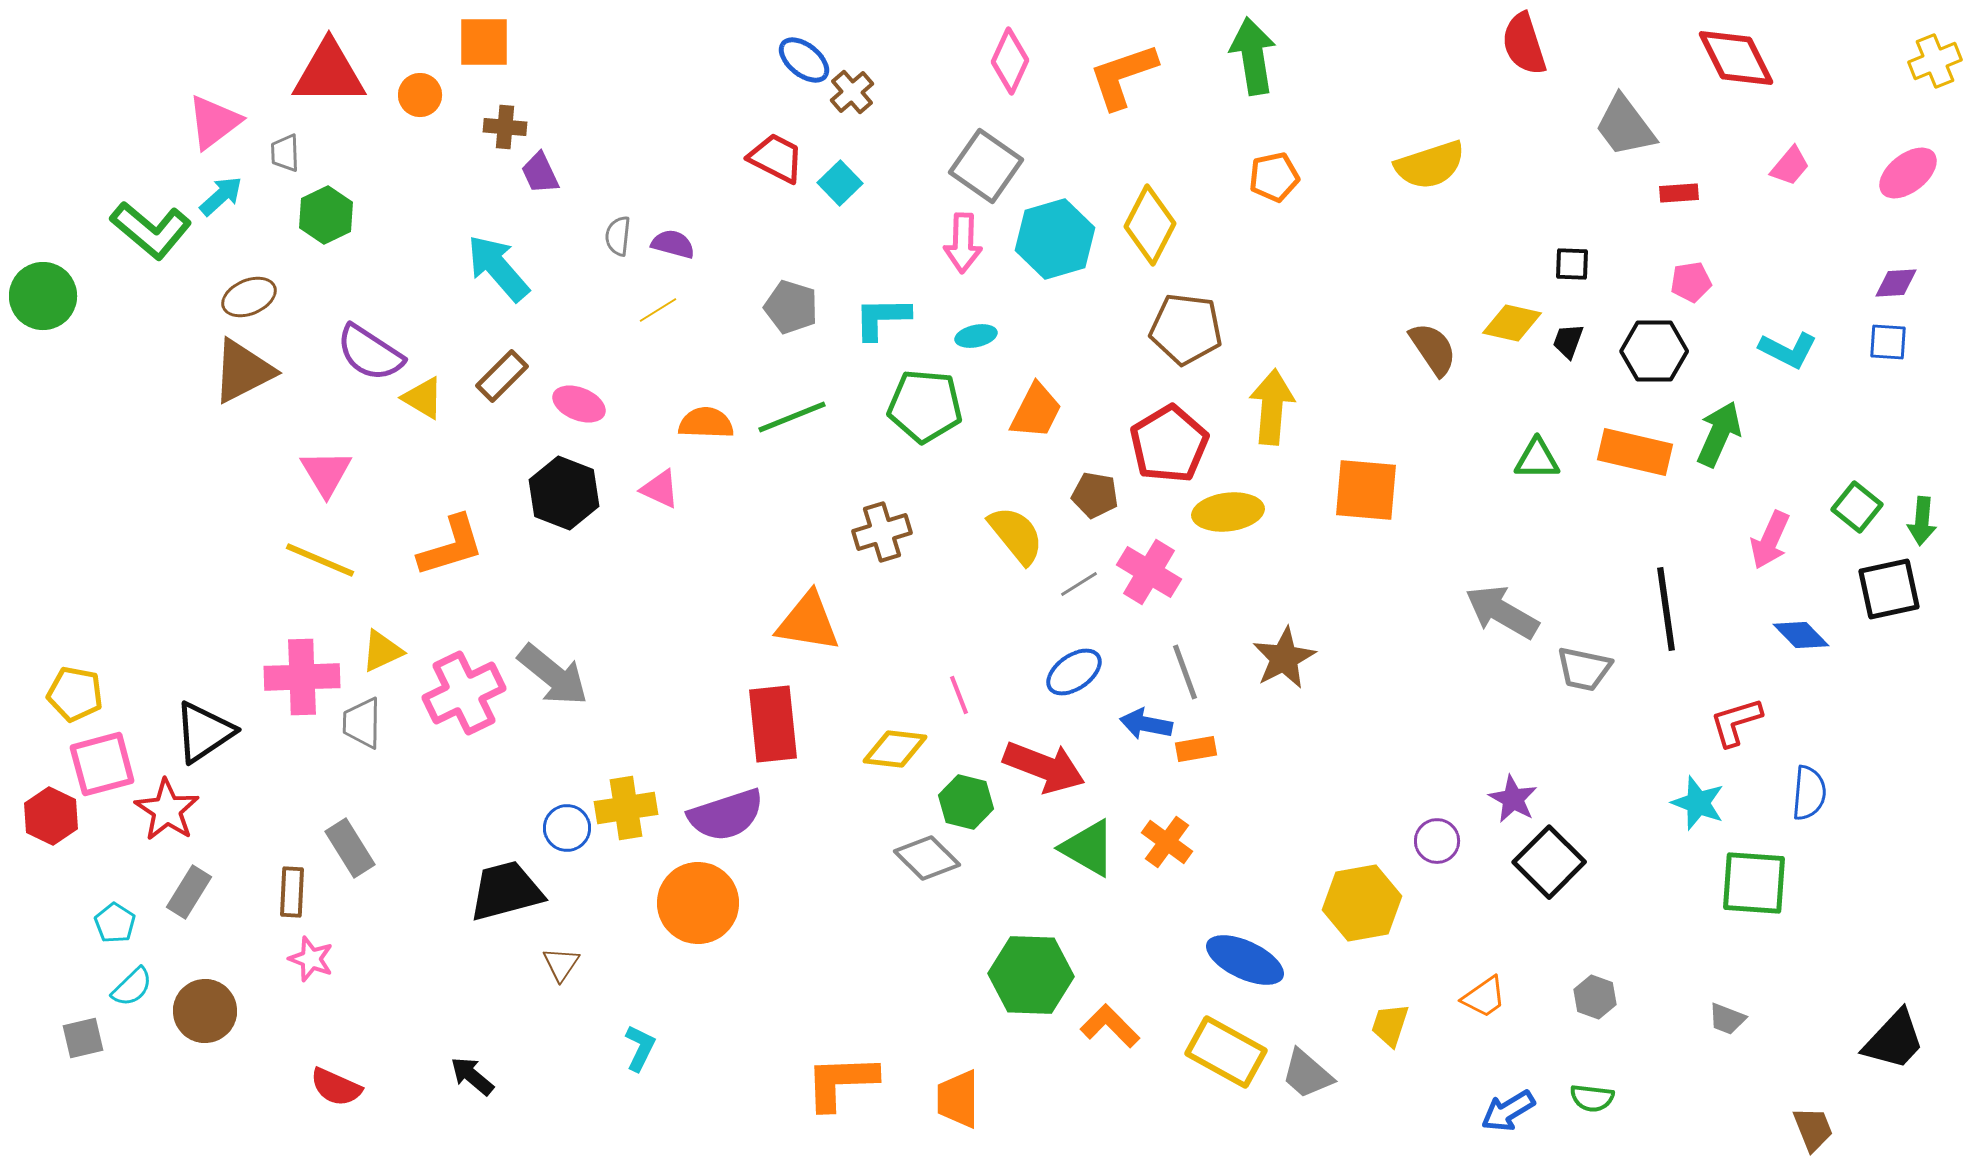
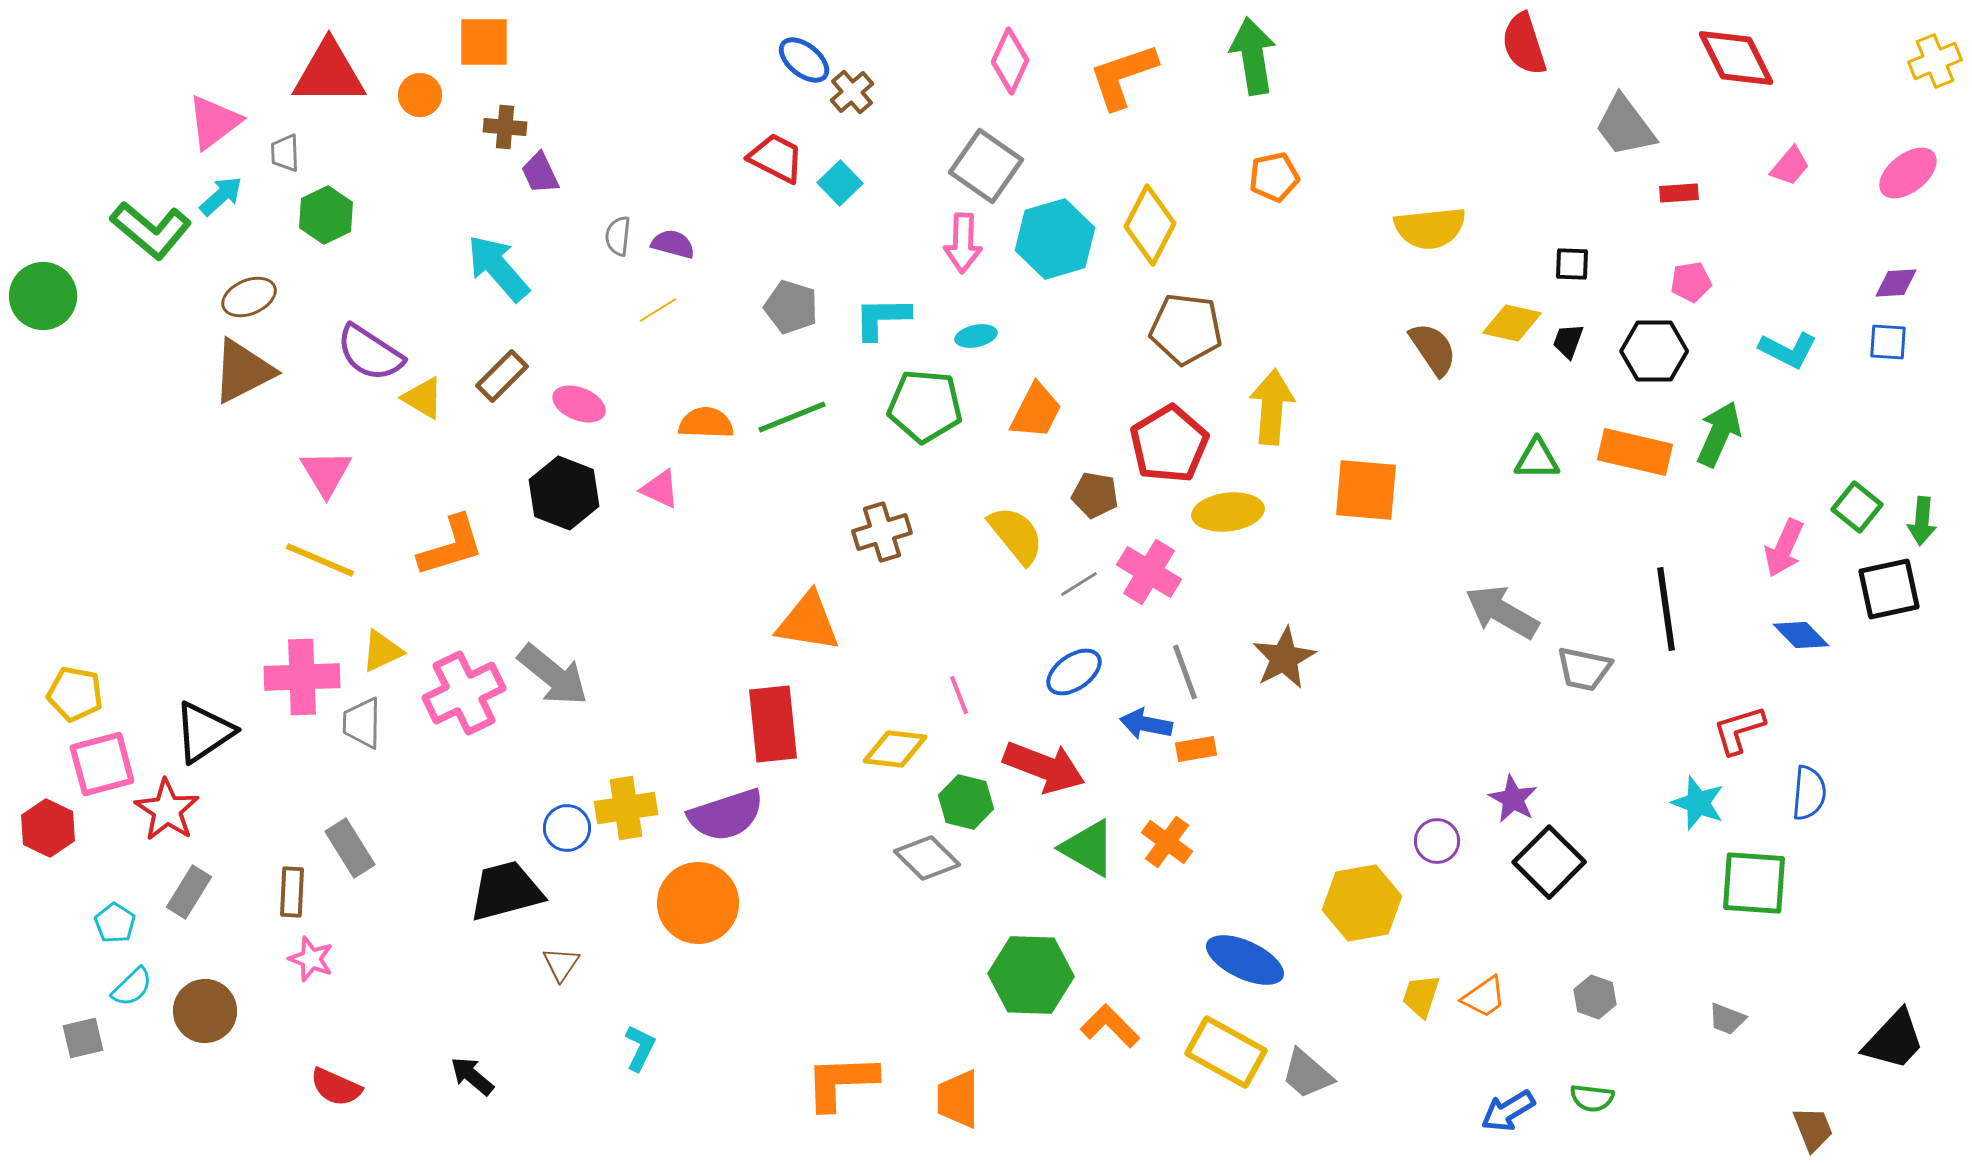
yellow semicircle at (1430, 165): moved 63 px down; rotated 12 degrees clockwise
pink arrow at (1770, 540): moved 14 px right, 8 px down
red L-shape at (1736, 722): moved 3 px right, 8 px down
red hexagon at (51, 816): moved 3 px left, 12 px down
yellow trapezoid at (1390, 1025): moved 31 px right, 29 px up
